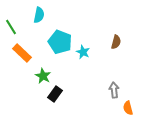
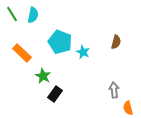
cyan semicircle: moved 6 px left
green line: moved 1 px right, 13 px up
